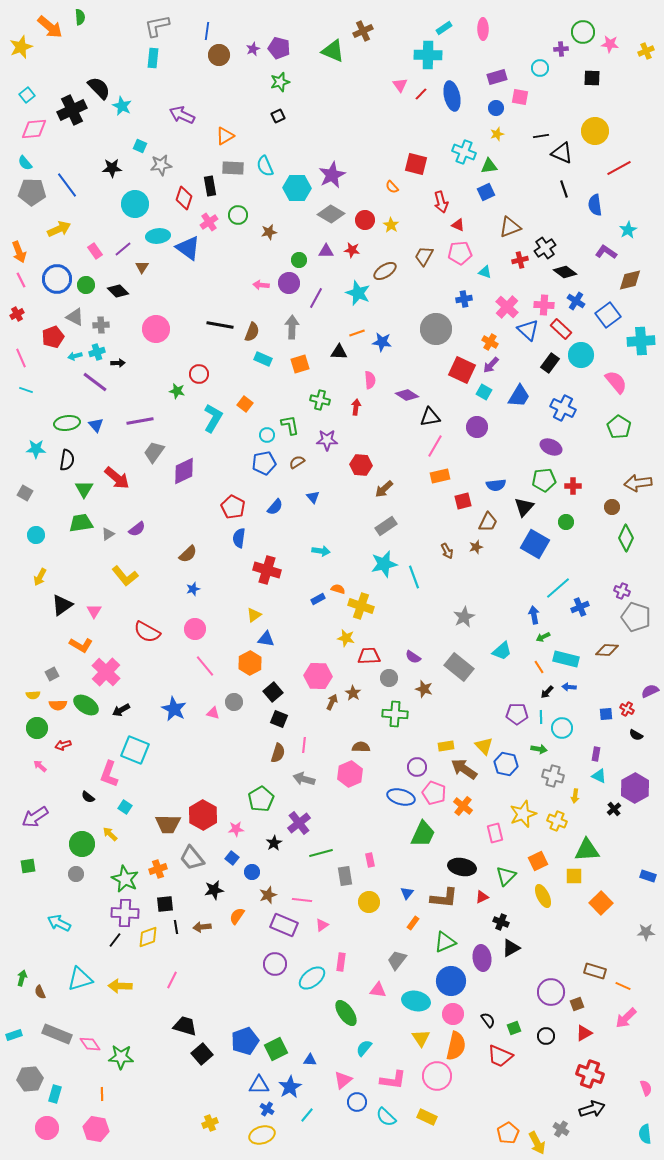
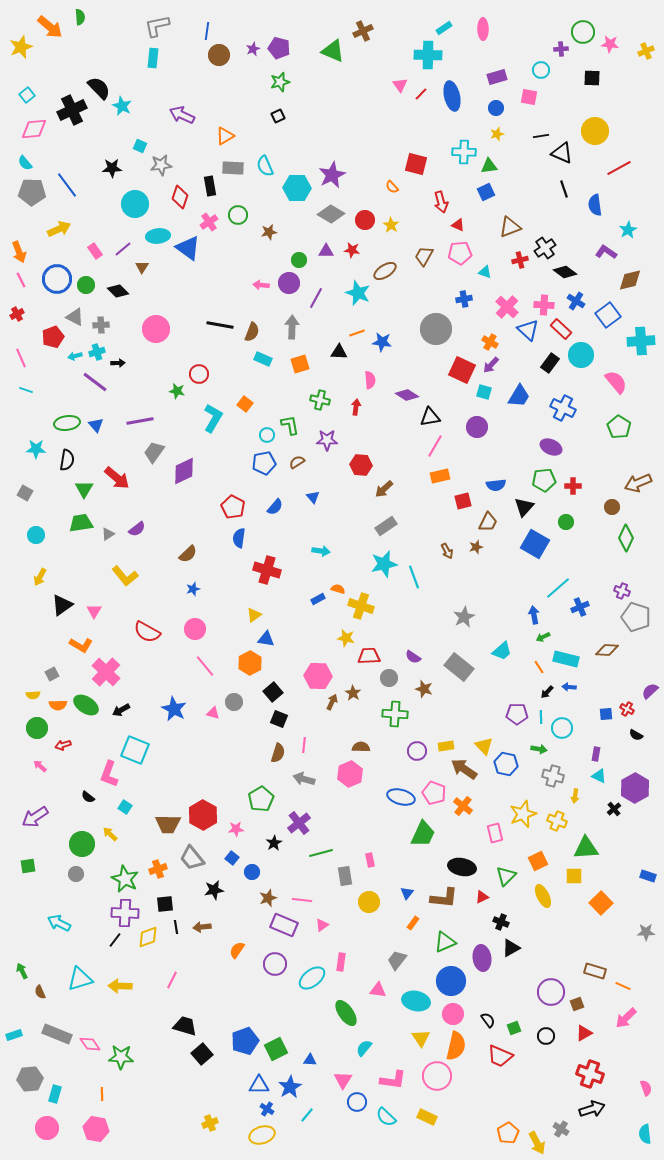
cyan circle at (540, 68): moved 1 px right, 2 px down
pink square at (520, 97): moved 9 px right
cyan cross at (464, 152): rotated 20 degrees counterclockwise
red diamond at (184, 198): moved 4 px left, 1 px up
cyan square at (484, 392): rotated 14 degrees counterclockwise
brown arrow at (638, 483): rotated 16 degrees counterclockwise
purple semicircle at (650, 691): rotated 18 degrees counterclockwise
purple circle at (417, 767): moved 16 px up
green triangle at (587, 850): moved 1 px left, 2 px up
brown star at (268, 895): moved 3 px down
orange semicircle at (237, 916): moved 34 px down
green arrow at (22, 978): moved 7 px up; rotated 42 degrees counterclockwise
pink triangle at (343, 1080): rotated 18 degrees counterclockwise
